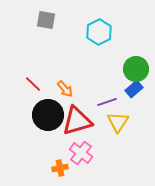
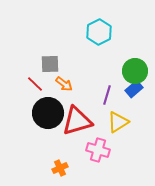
gray square: moved 4 px right, 44 px down; rotated 12 degrees counterclockwise
green circle: moved 1 px left, 2 px down
red line: moved 2 px right
orange arrow: moved 1 px left, 5 px up; rotated 12 degrees counterclockwise
purple line: moved 7 px up; rotated 54 degrees counterclockwise
black circle: moved 2 px up
yellow triangle: rotated 25 degrees clockwise
pink cross: moved 17 px right, 3 px up; rotated 20 degrees counterclockwise
orange cross: rotated 14 degrees counterclockwise
